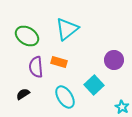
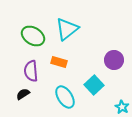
green ellipse: moved 6 px right
purple semicircle: moved 5 px left, 4 px down
